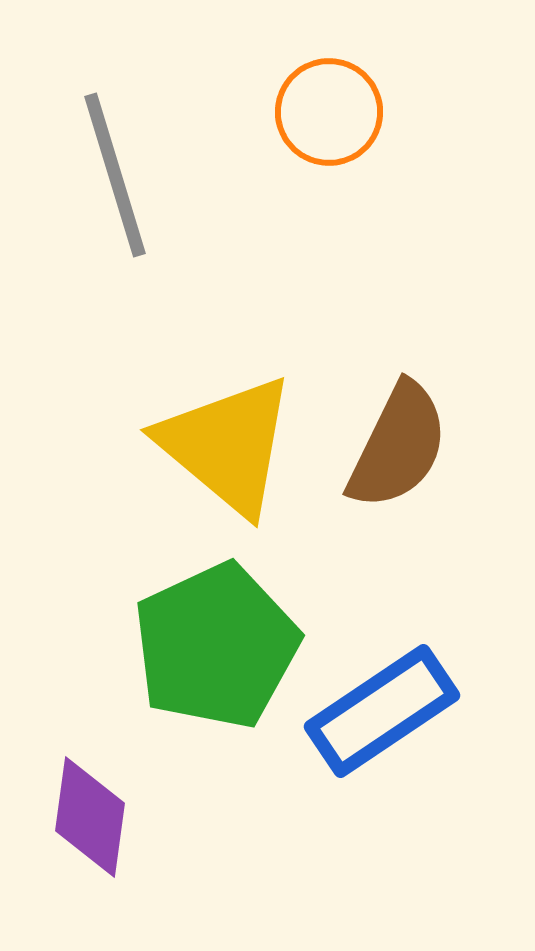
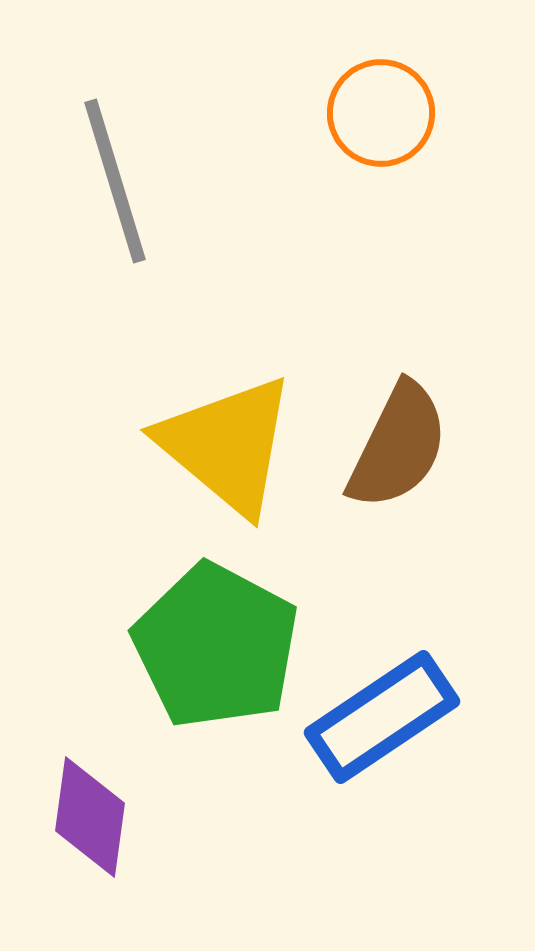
orange circle: moved 52 px right, 1 px down
gray line: moved 6 px down
green pentagon: rotated 19 degrees counterclockwise
blue rectangle: moved 6 px down
